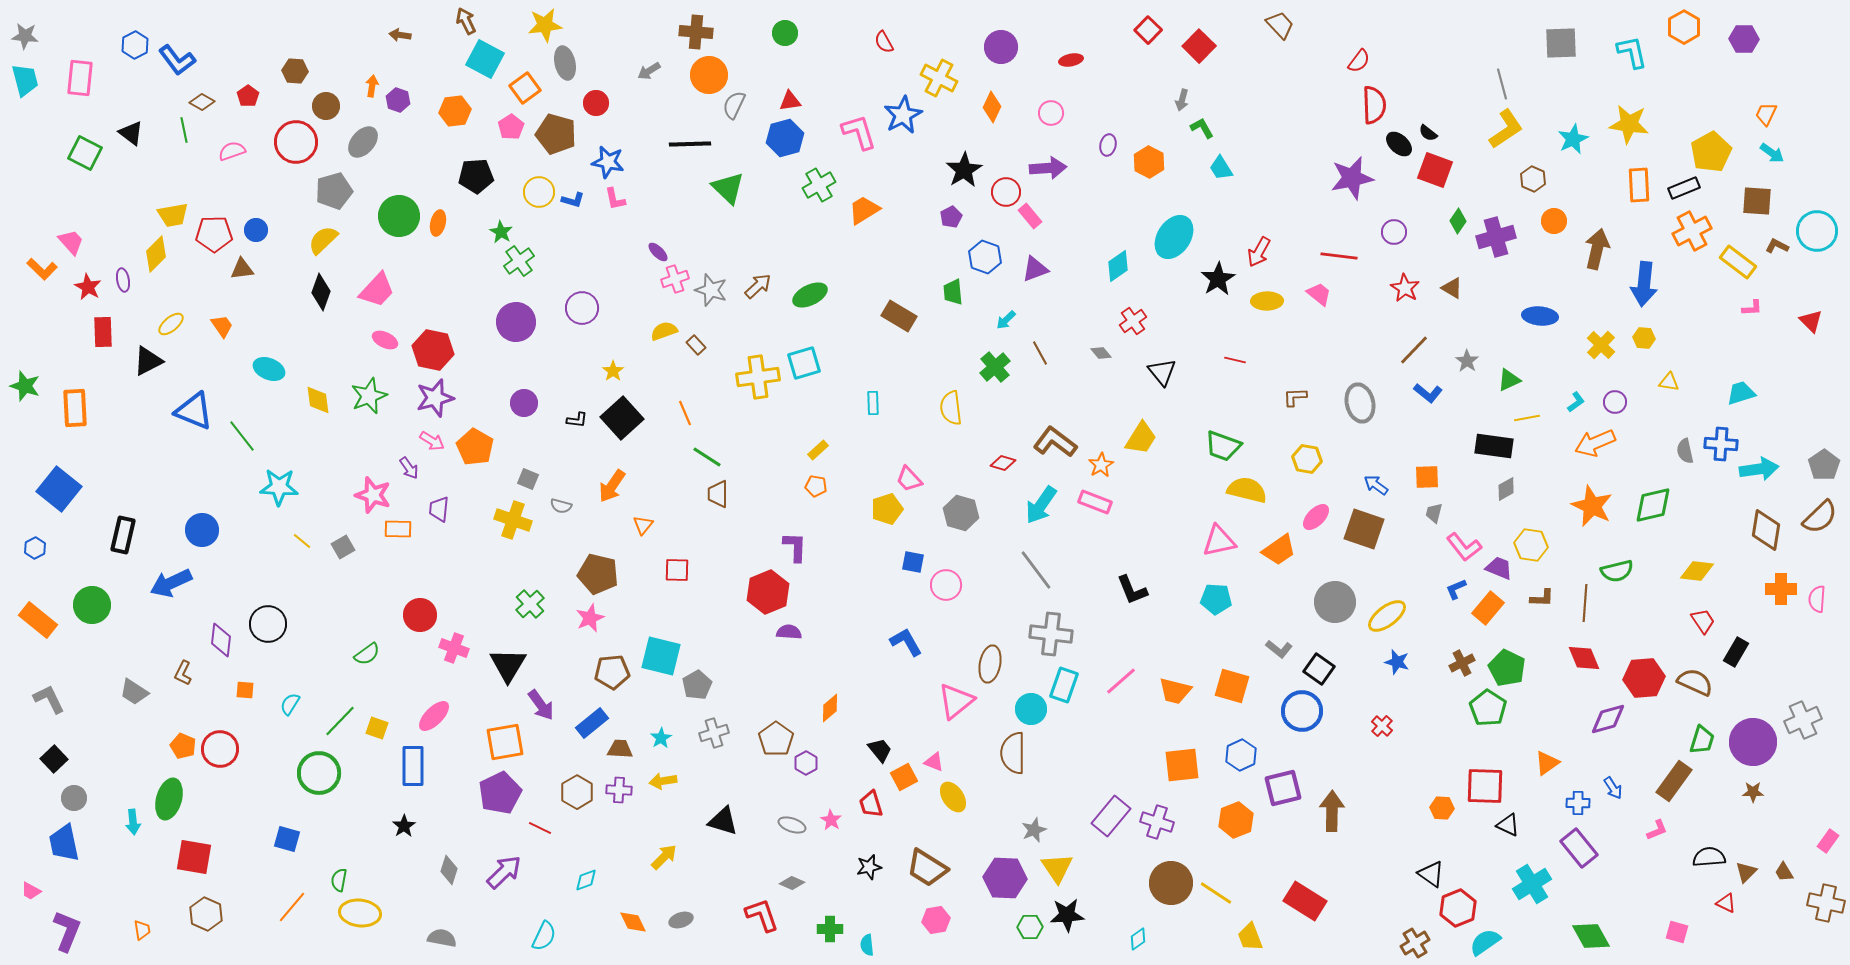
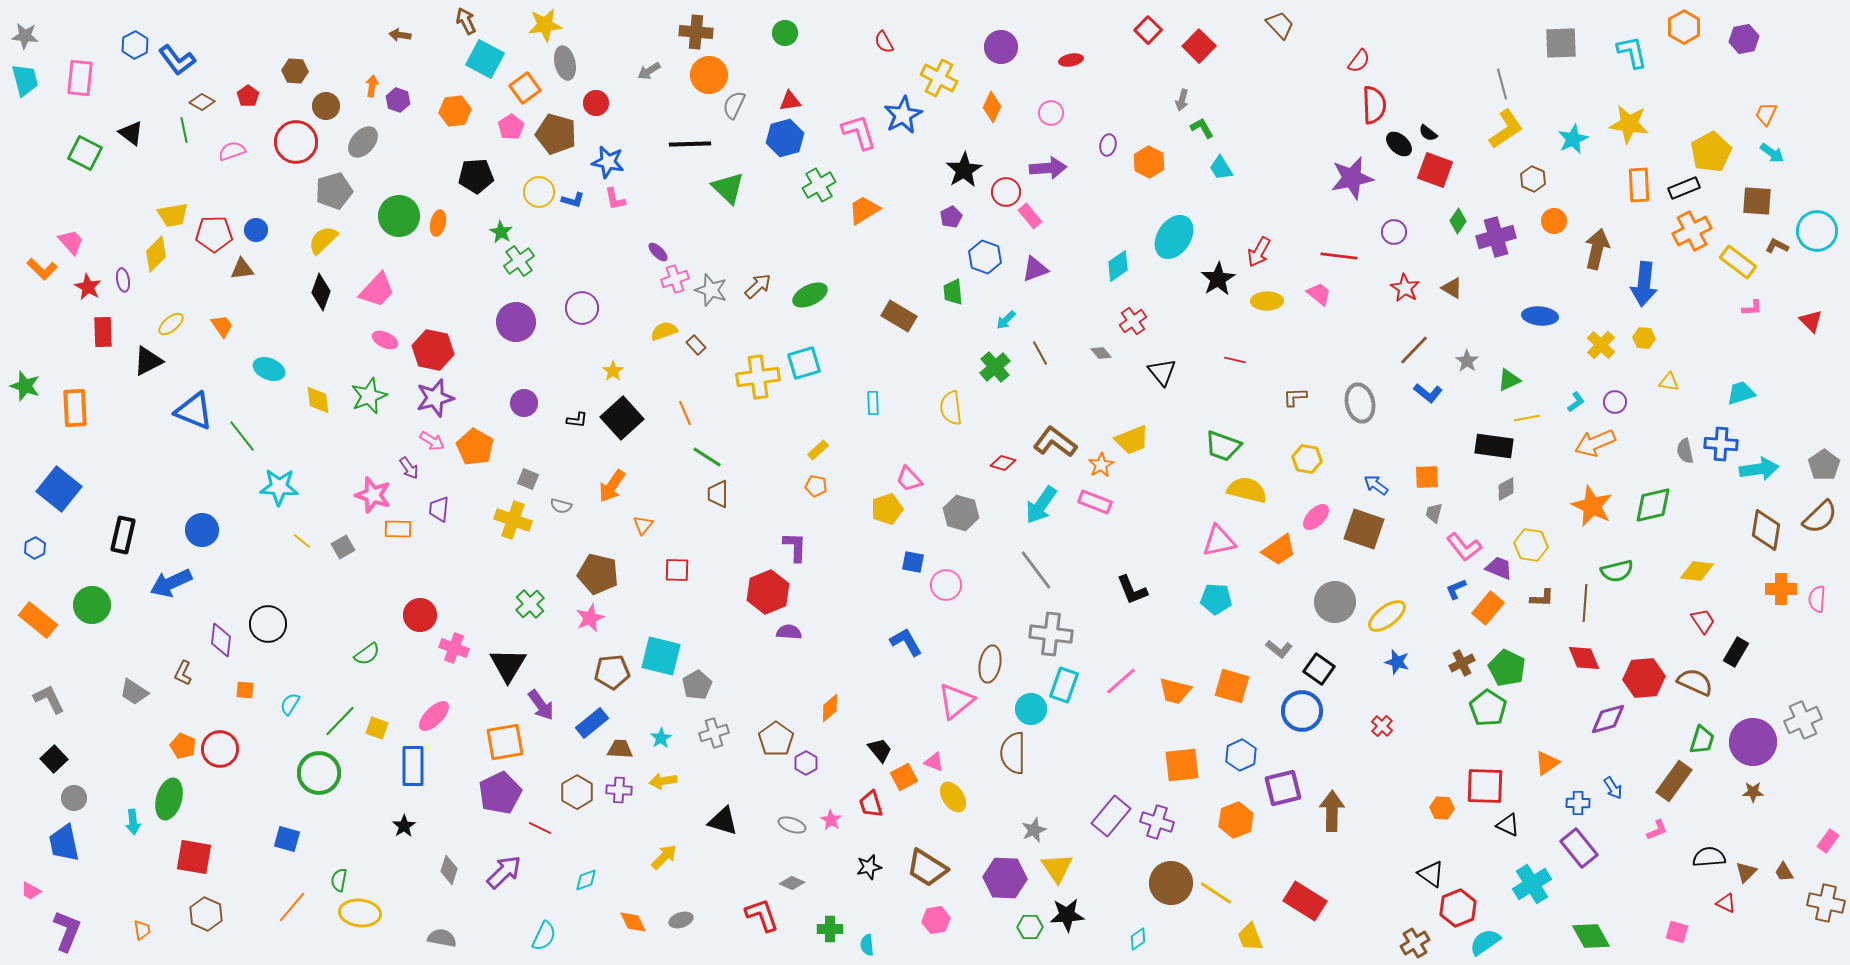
purple hexagon at (1744, 39): rotated 12 degrees counterclockwise
yellow trapezoid at (1141, 438): moved 9 px left, 2 px down; rotated 36 degrees clockwise
